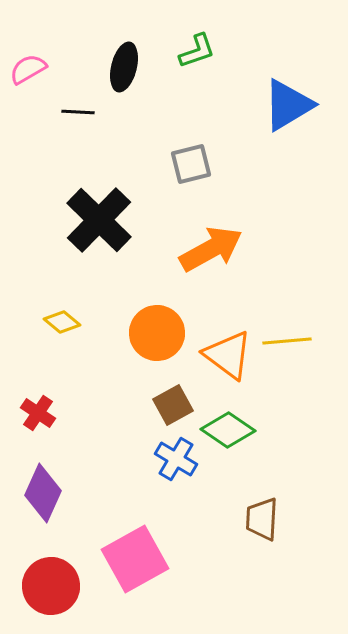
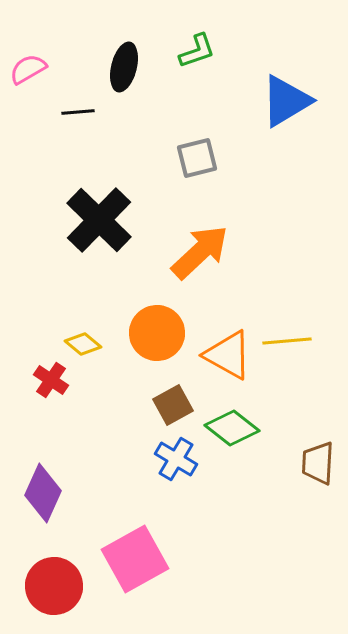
blue triangle: moved 2 px left, 4 px up
black line: rotated 8 degrees counterclockwise
gray square: moved 6 px right, 6 px up
orange arrow: moved 11 px left, 3 px down; rotated 14 degrees counterclockwise
yellow diamond: moved 21 px right, 22 px down
orange triangle: rotated 8 degrees counterclockwise
red cross: moved 13 px right, 33 px up
green diamond: moved 4 px right, 2 px up; rotated 4 degrees clockwise
brown trapezoid: moved 56 px right, 56 px up
red circle: moved 3 px right
